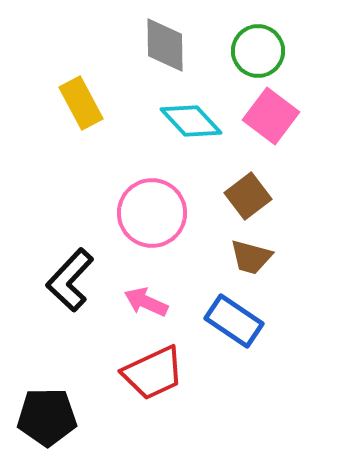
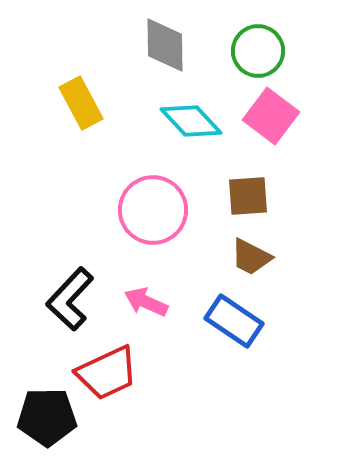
brown square: rotated 33 degrees clockwise
pink circle: moved 1 px right, 3 px up
brown trapezoid: rotated 12 degrees clockwise
black L-shape: moved 19 px down
red trapezoid: moved 46 px left
